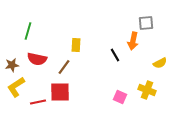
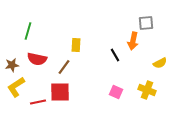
pink square: moved 4 px left, 5 px up
